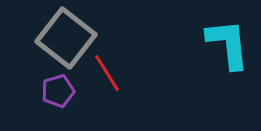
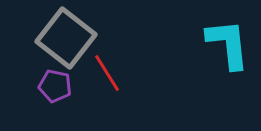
purple pentagon: moved 3 px left, 5 px up; rotated 28 degrees clockwise
